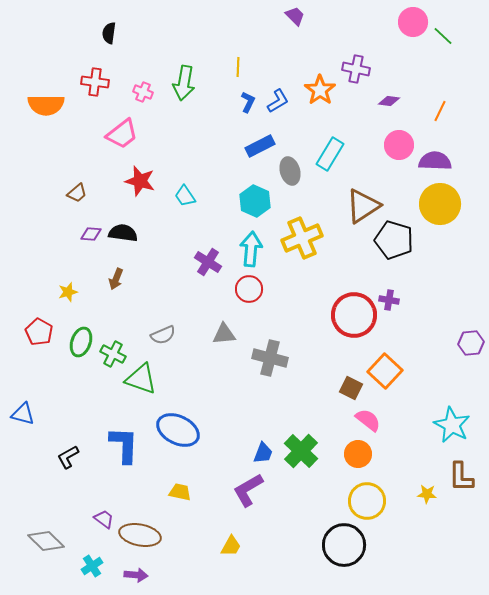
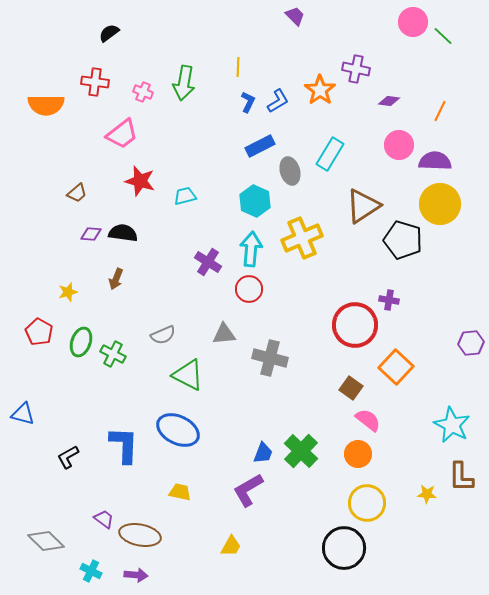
black semicircle at (109, 33): rotated 45 degrees clockwise
cyan trapezoid at (185, 196): rotated 110 degrees clockwise
black pentagon at (394, 240): moved 9 px right
red circle at (354, 315): moved 1 px right, 10 px down
orange square at (385, 371): moved 11 px right, 4 px up
green triangle at (141, 379): moved 47 px right, 4 px up; rotated 8 degrees clockwise
brown square at (351, 388): rotated 10 degrees clockwise
yellow circle at (367, 501): moved 2 px down
black circle at (344, 545): moved 3 px down
cyan cross at (92, 566): moved 1 px left, 5 px down; rotated 30 degrees counterclockwise
